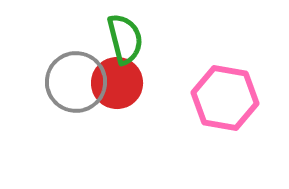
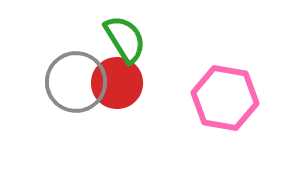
green semicircle: rotated 18 degrees counterclockwise
